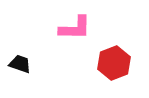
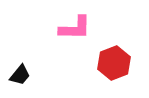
black trapezoid: moved 11 px down; rotated 110 degrees clockwise
